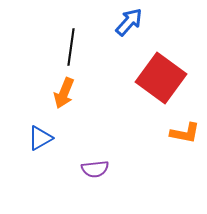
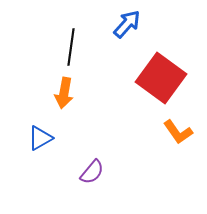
blue arrow: moved 2 px left, 2 px down
orange arrow: rotated 12 degrees counterclockwise
orange L-shape: moved 7 px left, 1 px up; rotated 44 degrees clockwise
purple semicircle: moved 3 px left, 3 px down; rotated 44 degrees counterclockwise
